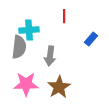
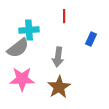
blue rectangle: rotated 16 degrees counterclockwise
gray semicircle: moved 1 px left, 1 px down; rotated 45 degrees clockwise
gray arrow: moved 8 px right, 1 px down
pink star: moved 4 px left, 5 px up
